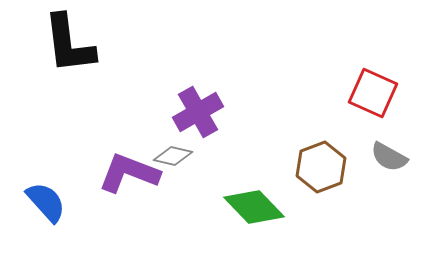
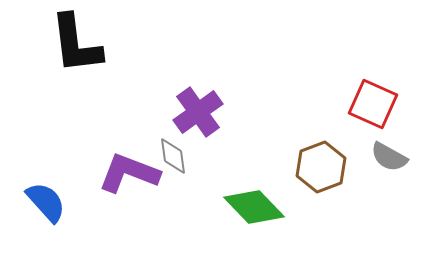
black L-shape: moved 7 px right
red square: moved 11 px down
purple cross: rotated 6 degrees counterclockwise
gray diamond: rotated 69 degrees clockwise
